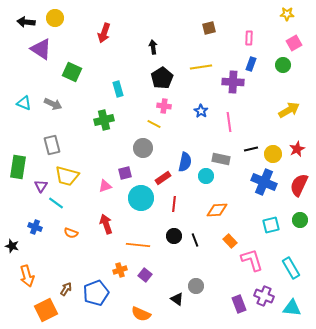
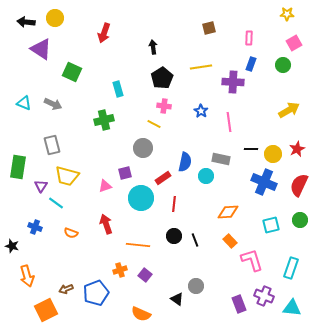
black line at (251, 149): rotated 16 degrees clockwise
orange diamond at (217, 210): moved 11 px right, 2 px down
cyan rectangle at (291, 268): rotated 50 degrees clockwise
brown arrow at (66, 289): rotated 144 degrees counterclockwise
